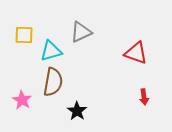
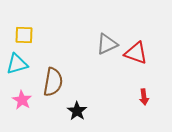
gray triangle: moved 26 px right, 12 px down
cyan triangle: moved 34 px left, 13 px down
